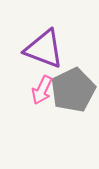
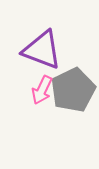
purple triangle: moved 2 px left, 1 px down
